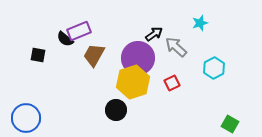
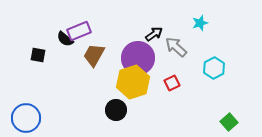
green square: moved 1 px left, 2 px up; rotated 18 degrees clockwise
